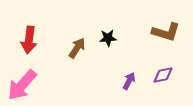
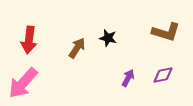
black star: rotated 18 degrees clockwise
purple arrow: moved 1 px left, 3 px up
pink arrow: moved 1 px right, 2 px up
